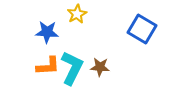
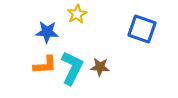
blue square: rotated 12 degrees counterclockwise
orange L-shape: moved 3 px left, 1 px up
